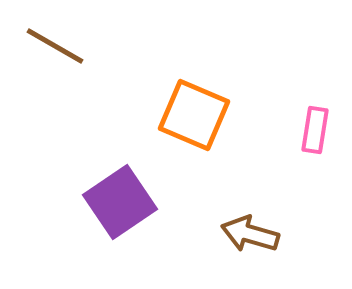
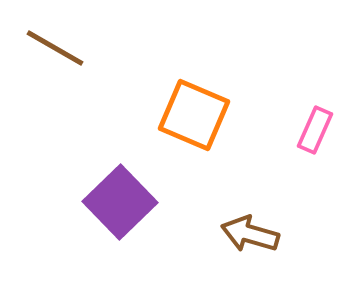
brown line: moved 2 px down
pink rectangle: rotated 15 degrees clockwise
purple square: rotated 10 degrees counterclockwise
